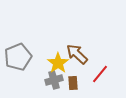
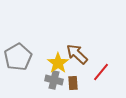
gray pentagon: rotated 8 degrees counterclockwise
red line: moved 1 px right, 2 px up
gray cross: rotated 30 degrees clockwise
